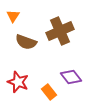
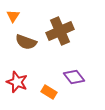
purple diamond: moved 3 px right
red star: moved 1 px left
orange rectangle: rotated 21 degrees counterclockwise
